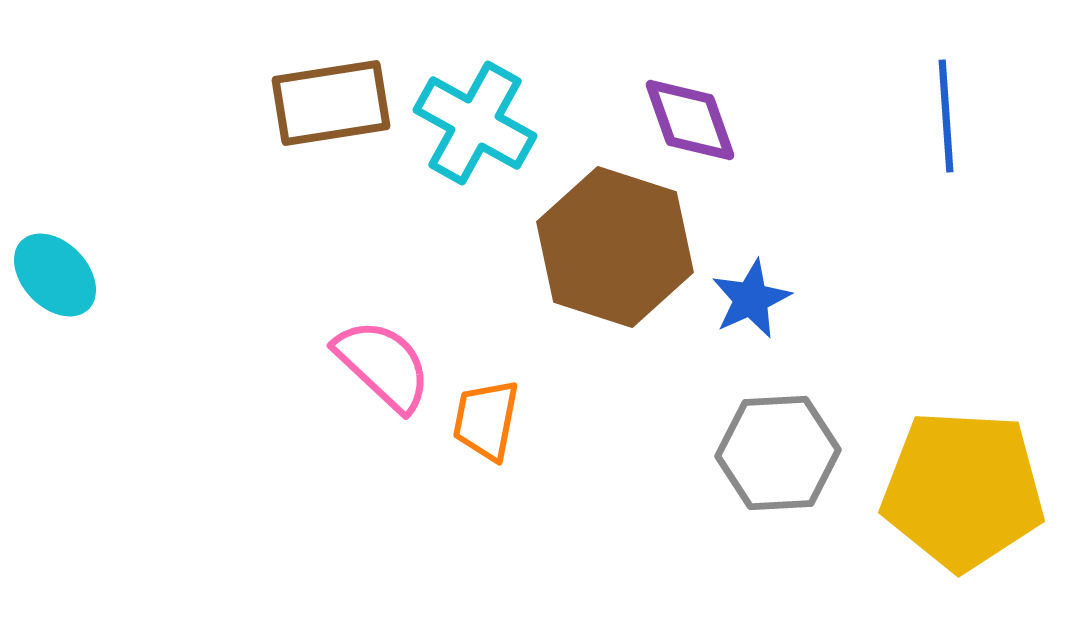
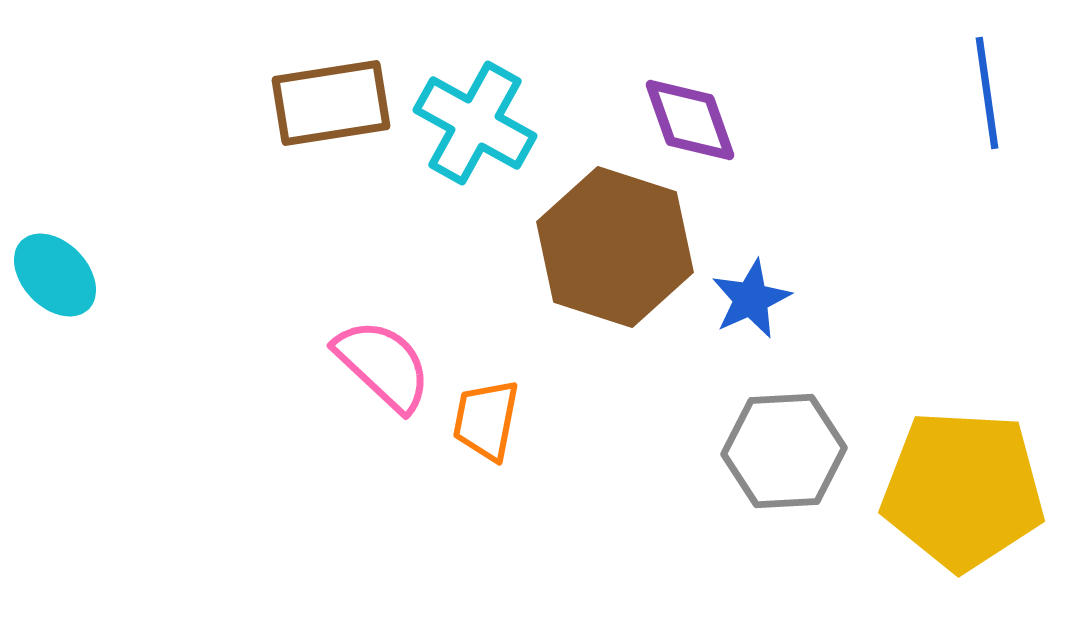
blue line: moved 41 px right, 23 px up; rotated 4 degrees counterclockwise
gray hexagon: moved 6 px right, 2 px up
